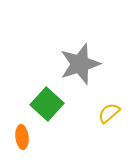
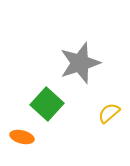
gray star: moved 1 px up
orange ellipse: rotated 70 degrees counterclockwise
